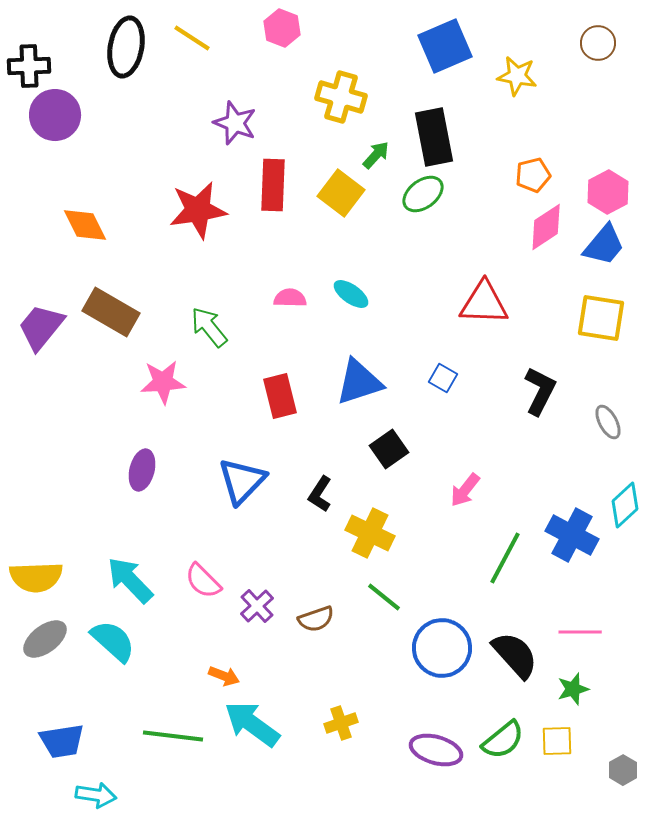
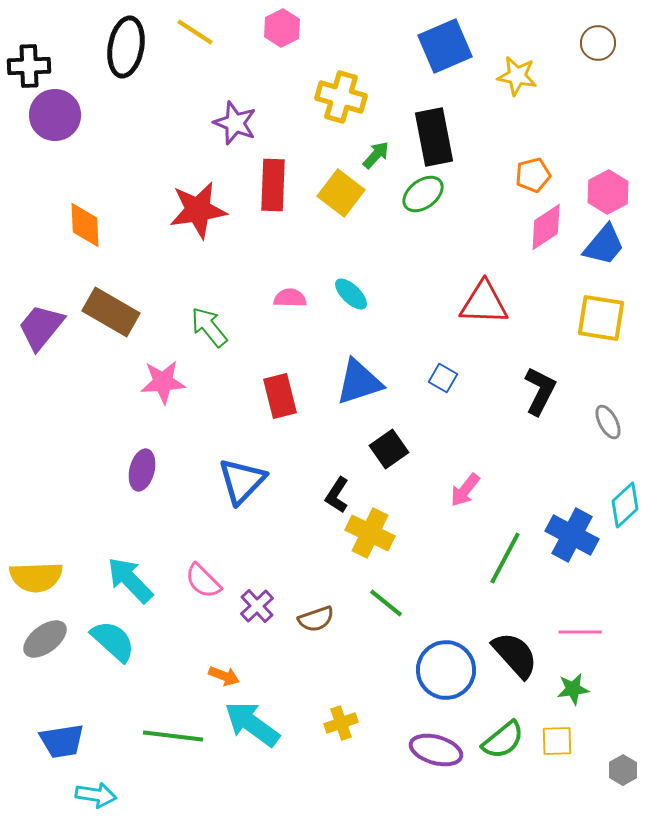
pink hexagon at (282, 28): rotated 12 degrees clockwise
yellow line at (192, 38): moved 3 px right, 6 px up
orange diamond at (85, 225): rotated 24 degrees clockwise
cyan ellipse at (351, 294): rotated 9 degrees clockwise
black L-shape at (320, 494): moved 17 px right, 1 px down
green line at (384, 597): moved 2 px right, 6 px down
blue circle at (442, 648): moved 4 px right, 22 px down
green star at (573, 689): rotated 8 degrees clockwise
